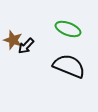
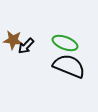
green ellipse: moved 3 px left, 14 px down
brown star: rotated 12 degrees counterclockwise
